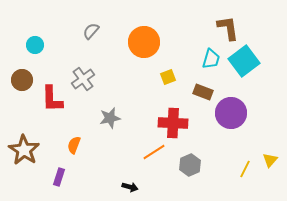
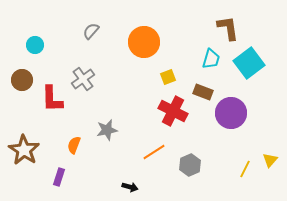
cyan square: moved 5 px right, 2 px down
gray star: moved 3 px left, 12 px down
red cross: moved 12 px up; rotated 24 degrees clockwise
